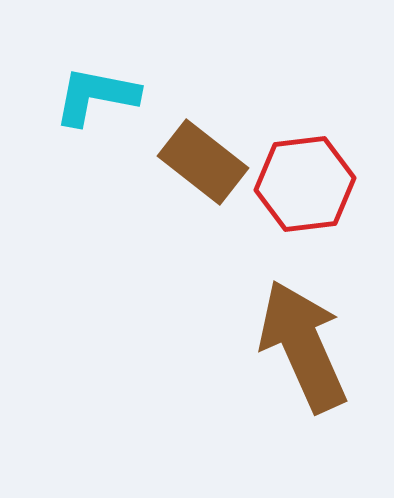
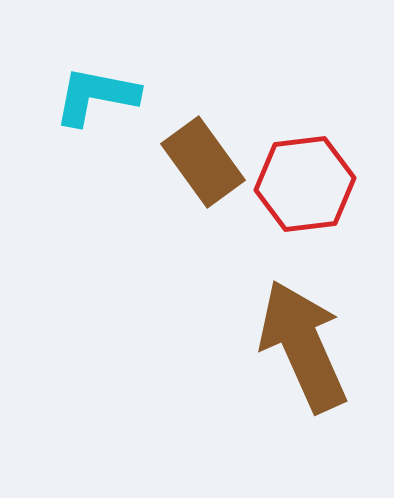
brown rectangle: rotated 16 degrees clockwise
